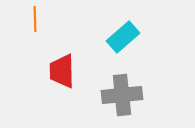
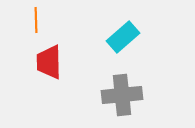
orange line: moved 1 px right, 1 px down
red trapezoid: moved 13 px left, 9 px up
